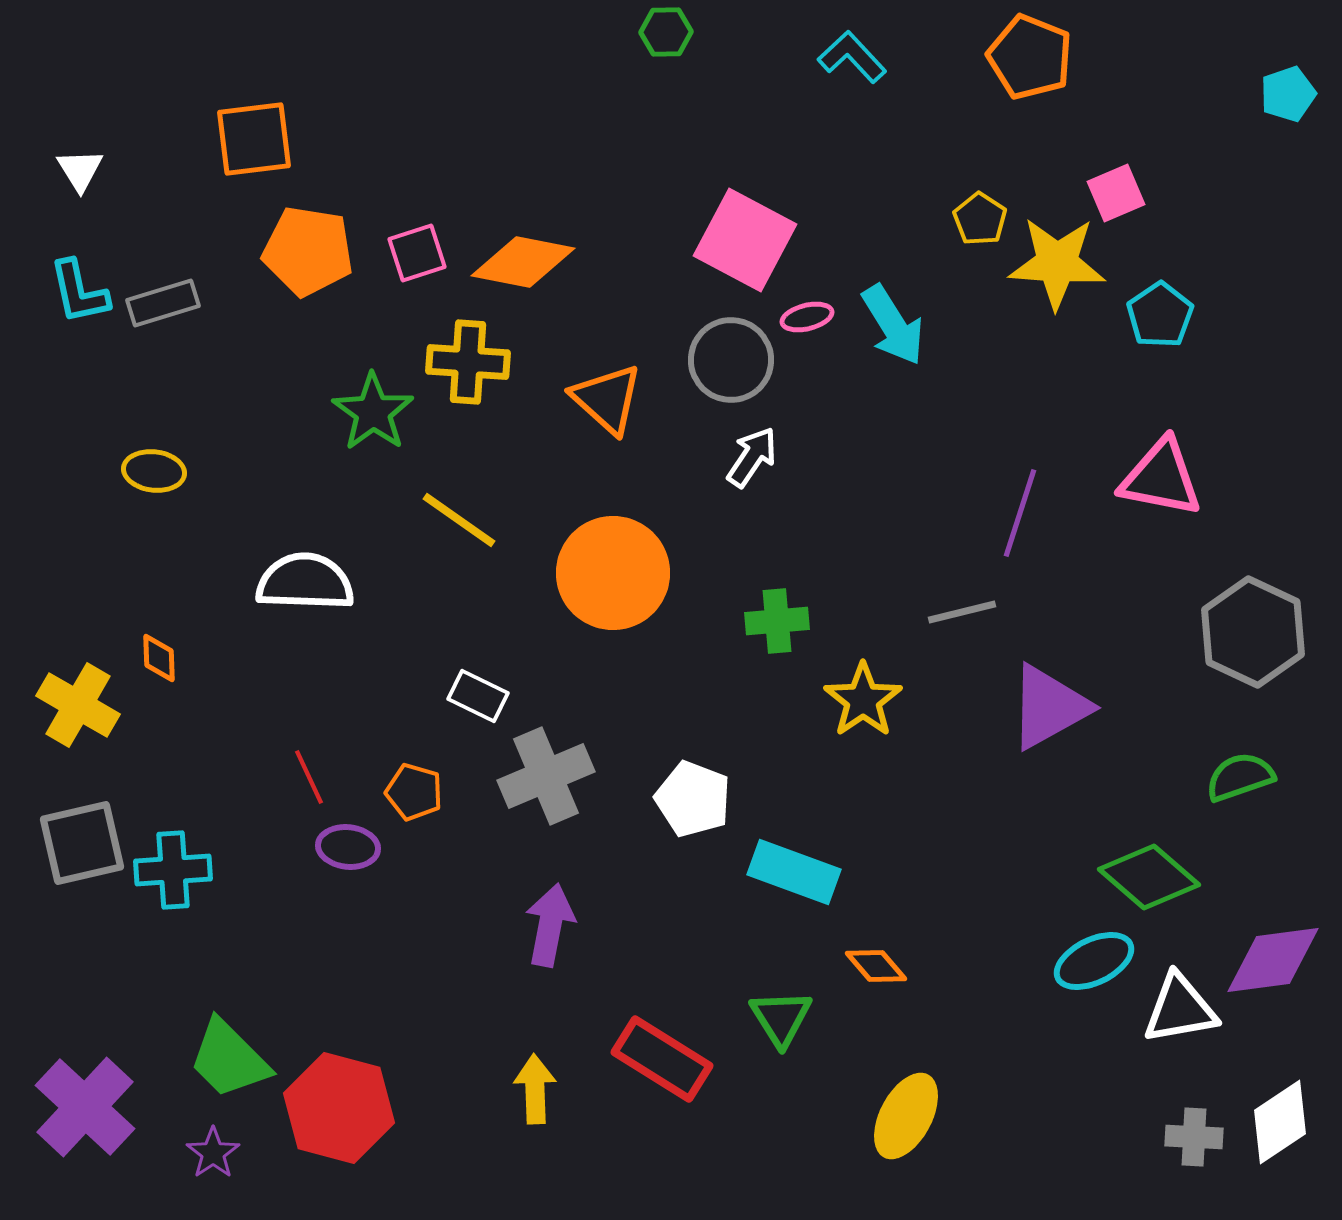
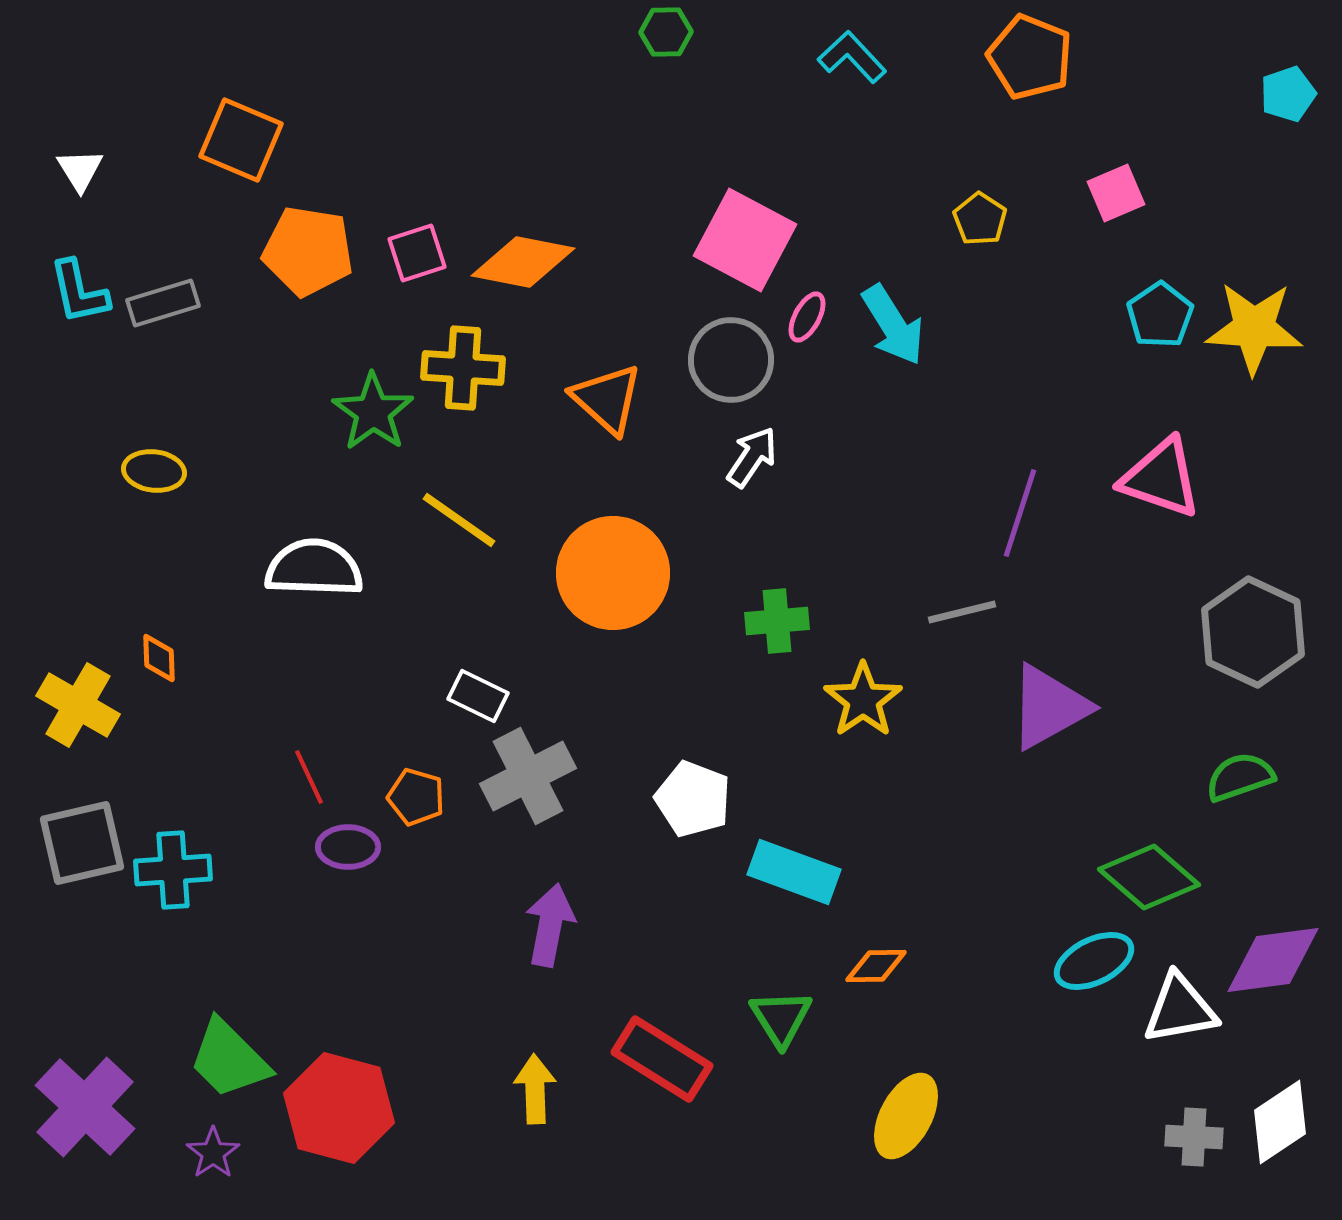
orange square at (254, 139): moved 13 px left, 1 px down; rotated 30 degrees clockwise
yellow star at (1057, 263): moved 197 px right, 65 px down
pink ellipse at (807, 317): rotated 48 degrees counterclockwise
yellow cross at (468, 362): moved 5 px left, 6 px down
pink triangle at (1161, 478): rotated 8 degrees clockwise
white semicircle at (305, 582): moved 9 px right, 14 px up
gray cross at (546, 776): moved 18 px left; rotated 4 degrees counterclockwise
orange pentagon at (414, 792): moved 2 px right, 5 px down
purple ellipse at (348, 847): rotated 6 degrees counterclockwise
orange diamond at (876, 966): rotated 50 degrees counterclockwise
